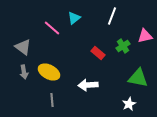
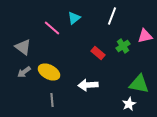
gray arrow: rotated 64 degrees clockwise
green triangle: moved 1 px right, 6 px down
